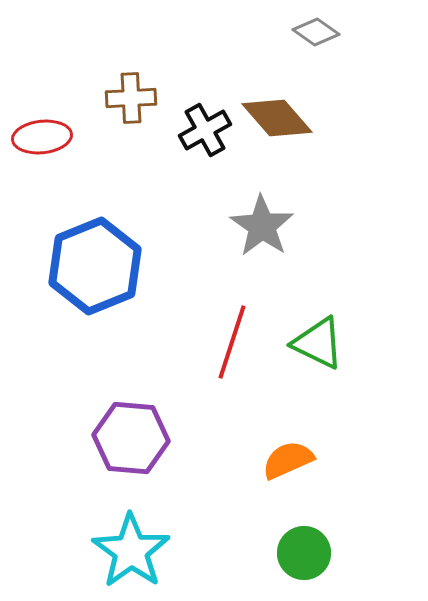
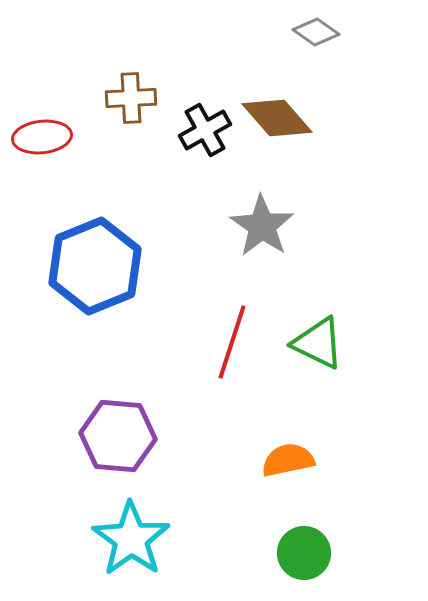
purple hexagon: moved 13 px left, 2 px up
orange semicircle: rotated 12 degrees clockwise
cyan star: moved 12 px up
